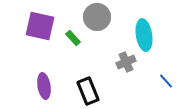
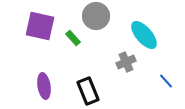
gray circle: moved 1 px left, 1 px up
cyan ellipse: rotated 32 degrees counterclockwise
